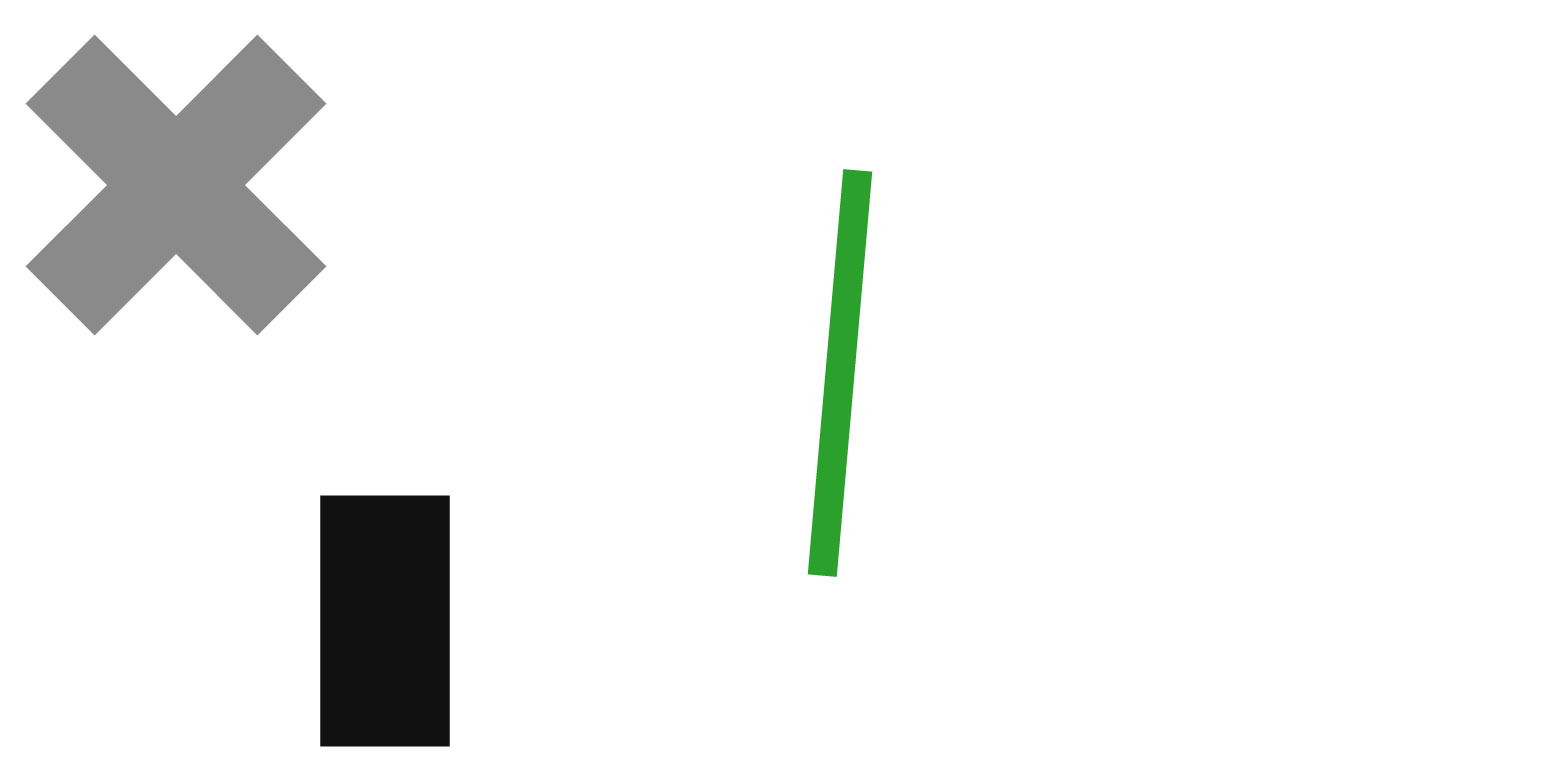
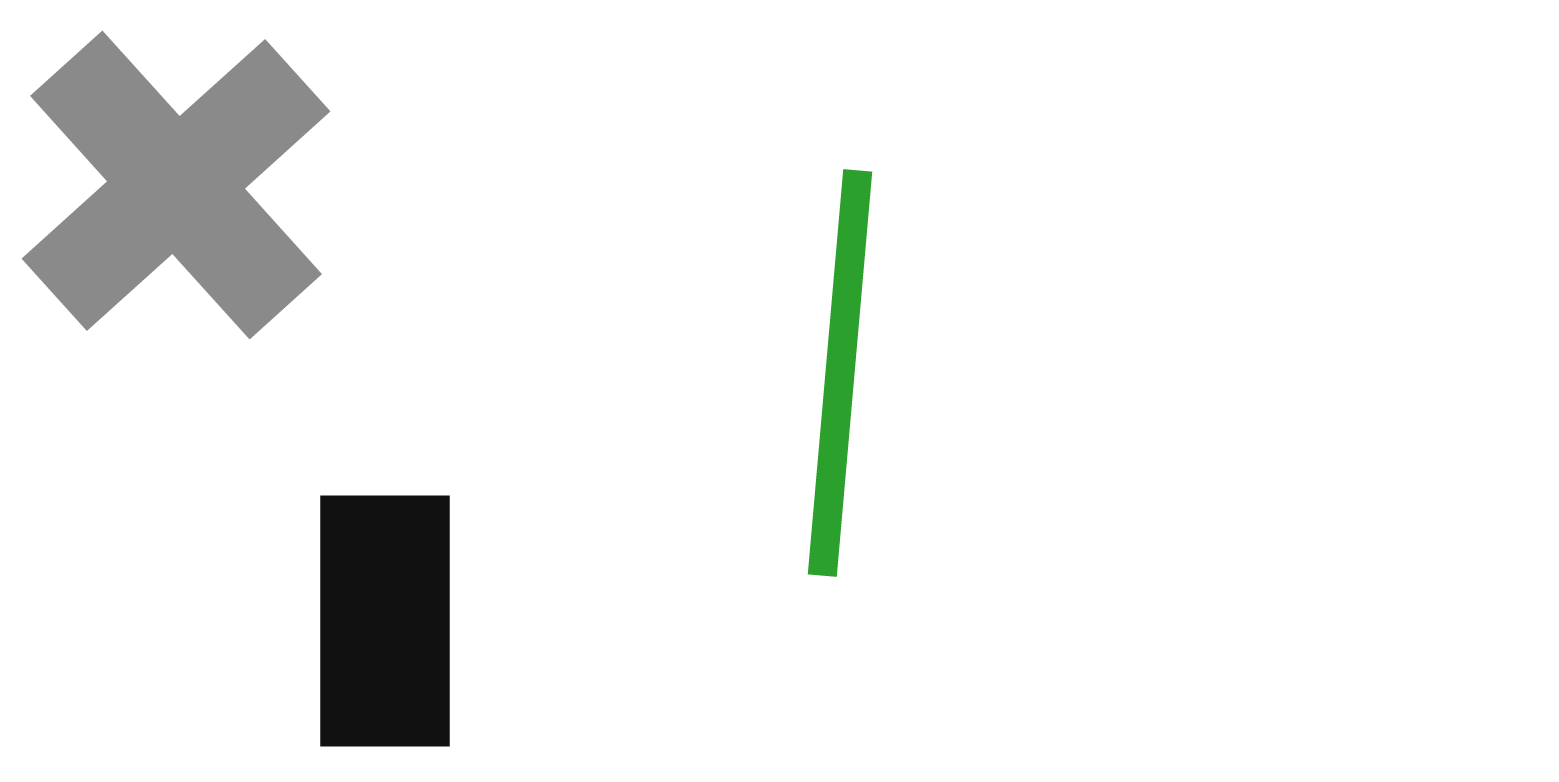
gray cross: rotated 3 degrees clockwise
